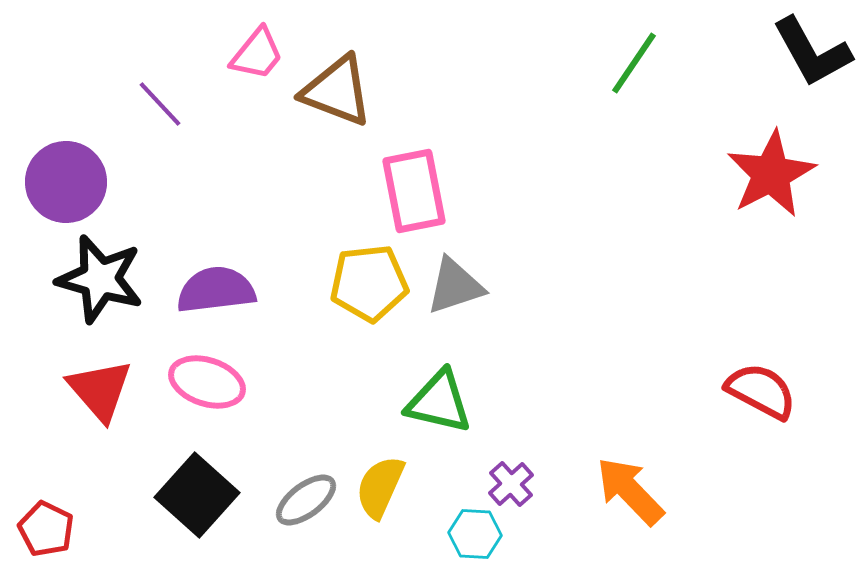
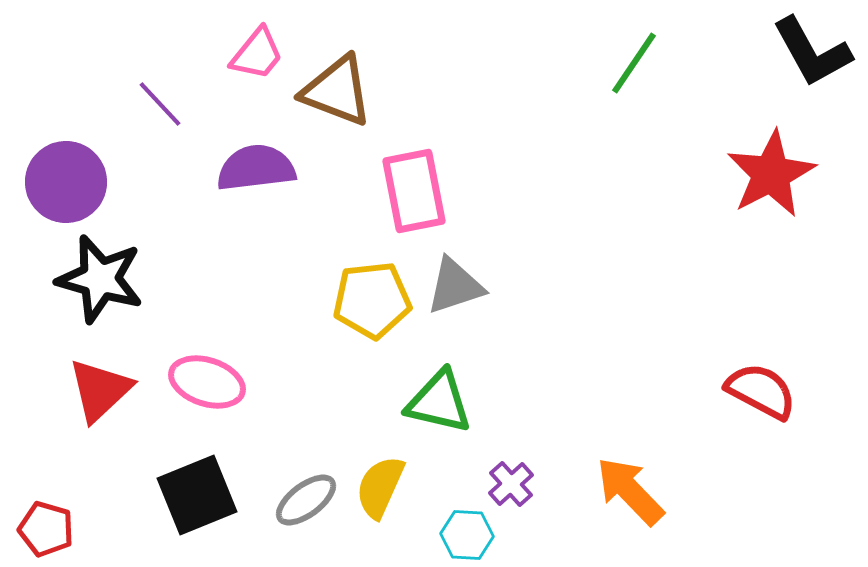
yellow pentagon: moved 3 px right, 17 px down
purple semicircle: moved 40 px right, 122 px up
red triangle: rotated 28 degrees clockwise
black square: rotated 26 degrees clockwise
red pentagon: rotated 10 degrees counterclockwise
cyan hexagon: moved 8 px left, 1 px down
